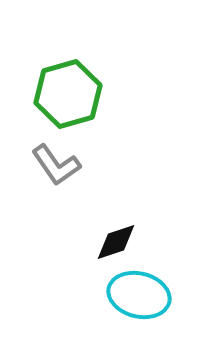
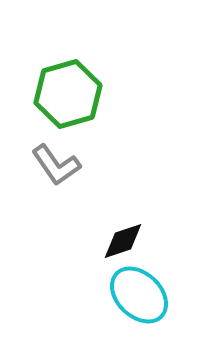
black diamond: moved 7 px right, 1 px up
cyan ellipse: rotated 30 degrees clockwise
